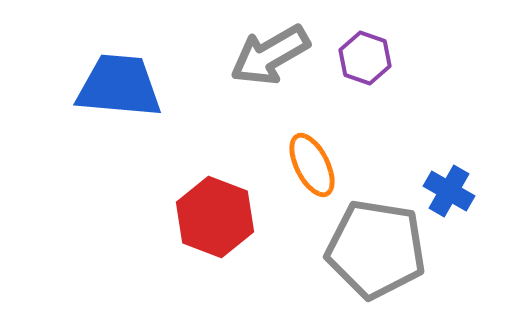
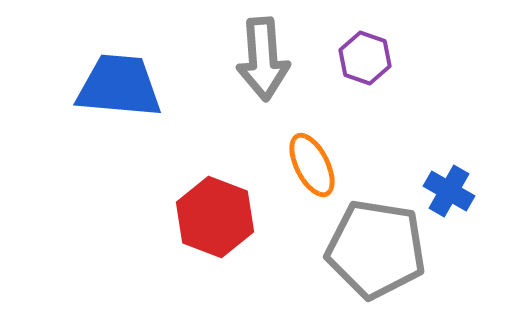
gray arrow: moved 7 px left, 4 px down; rotated 64 degrees counterclockwise
